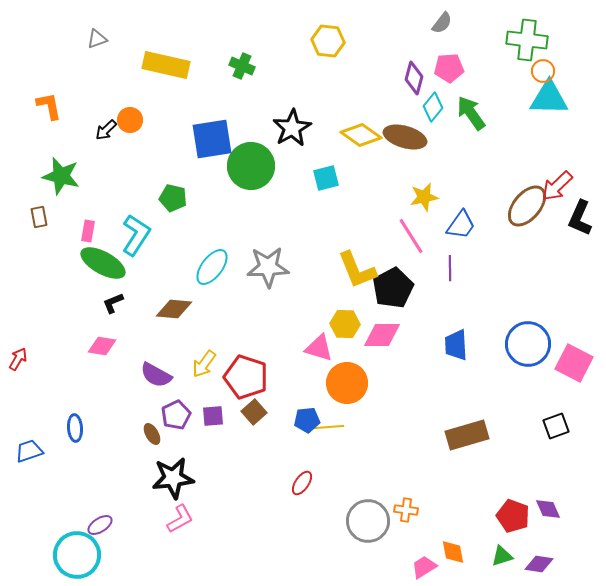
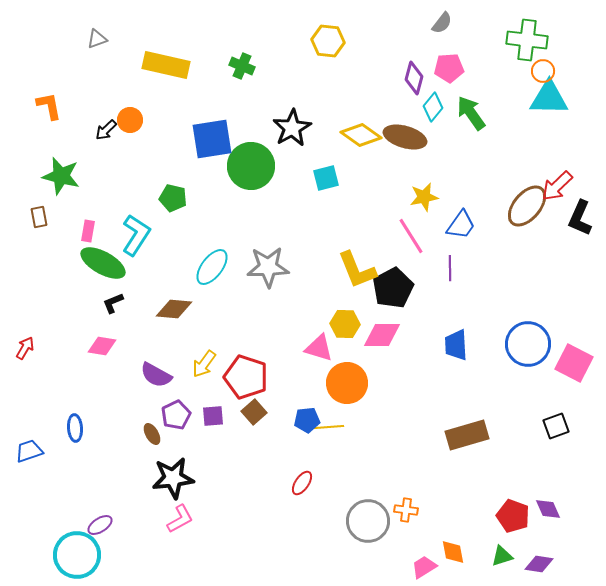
red arrow at (18, 359): moved 7 px right, 11 px up
